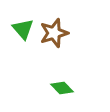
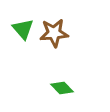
brown star: rotated 12 degrees clockwise
